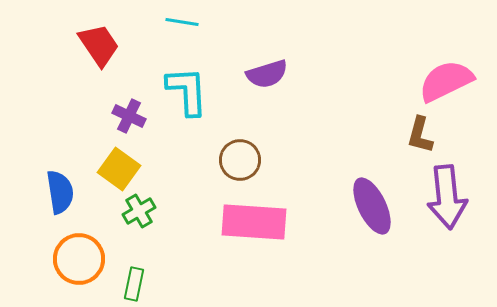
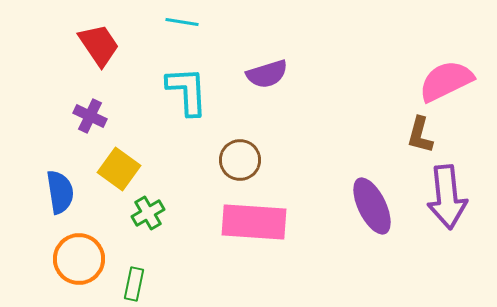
purple cross: moved 39 px left
green cross: moved 9 px right, 2 px down
